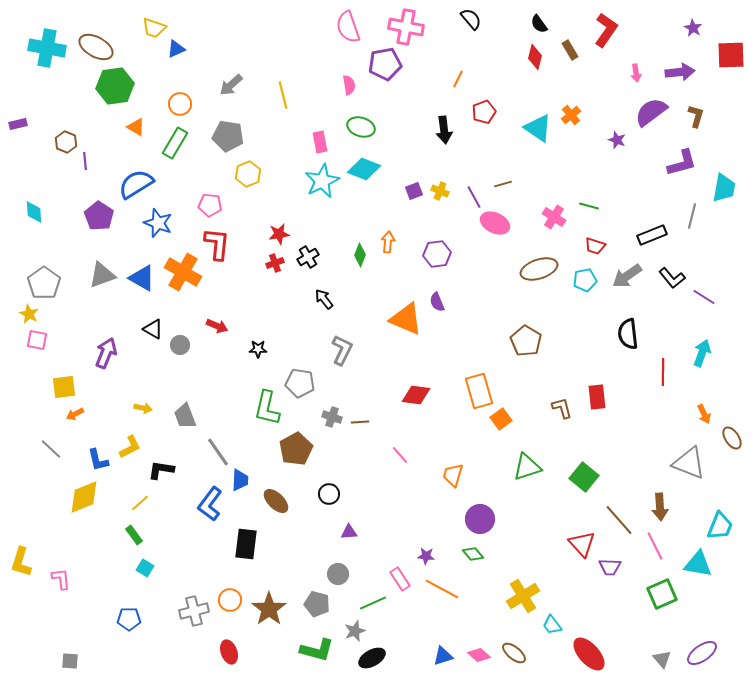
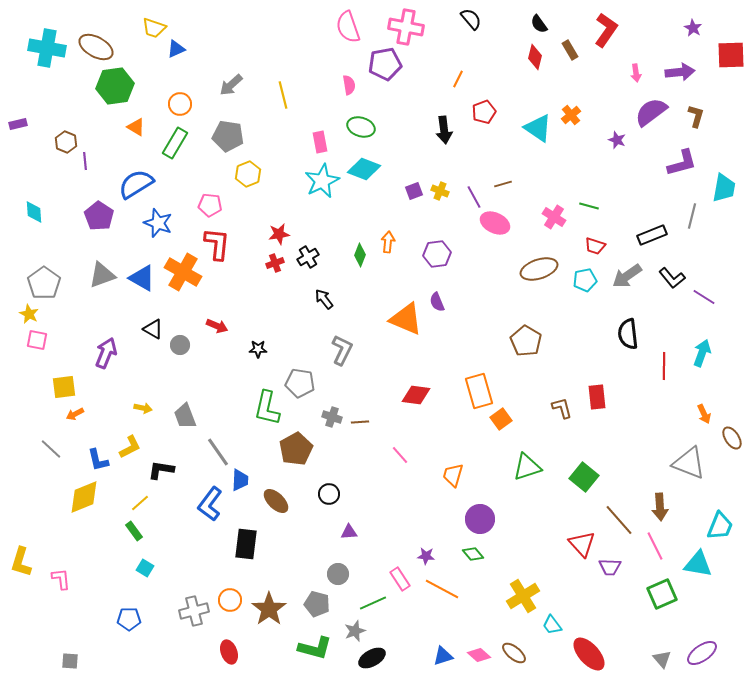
red line at (663, 372): moved 1 px right, 6 px up
green rectangle at (134, 535): moved 4 px up
green L-shape at (317, 650): moved 2 px left, 2 px up
